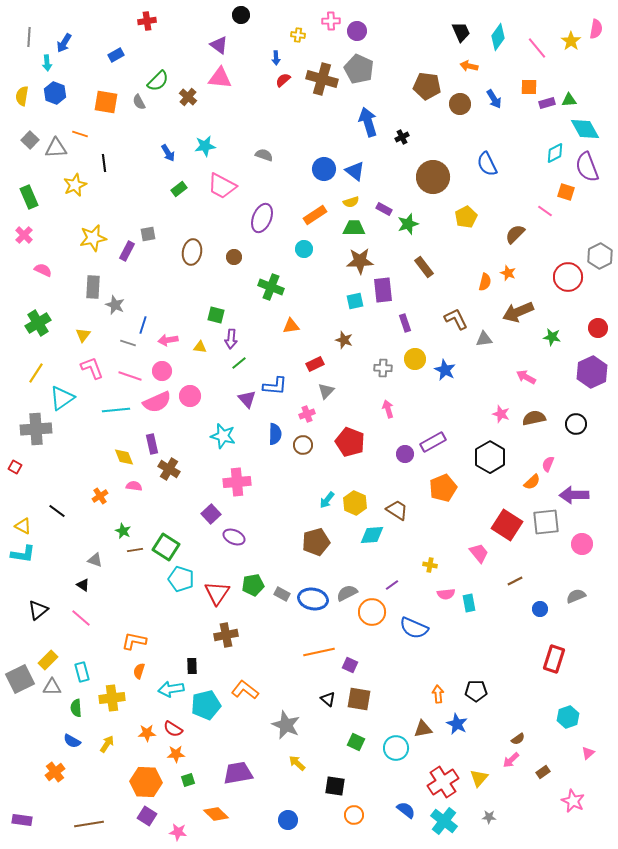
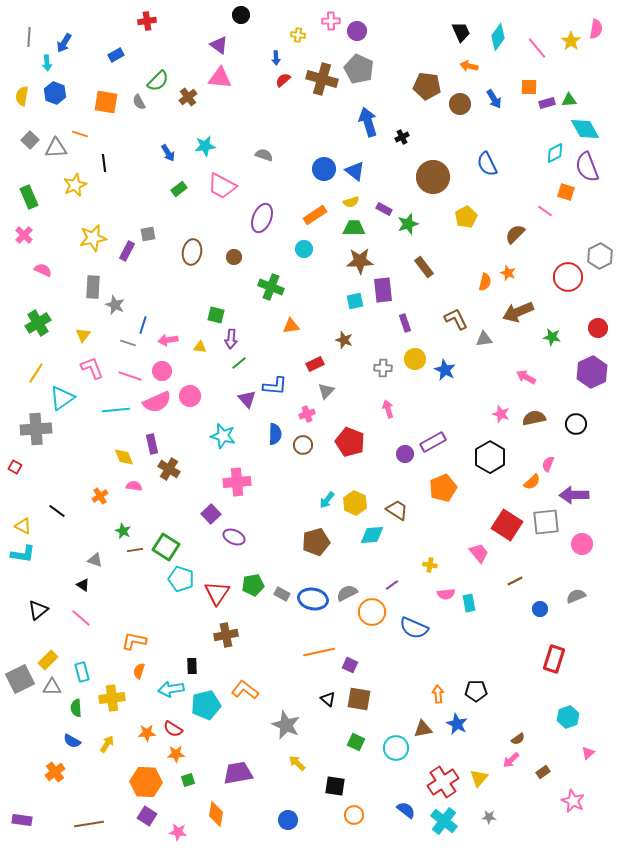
brown cross at (188, 97): rotated 12 degrees clockwise
orange diamond at (216, 814): rotated 55 degrees clockwise
